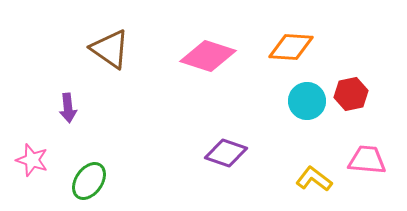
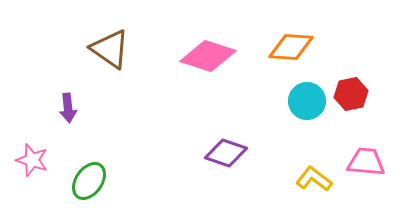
pink trapezoid: moved 1 px left, 2 px down
